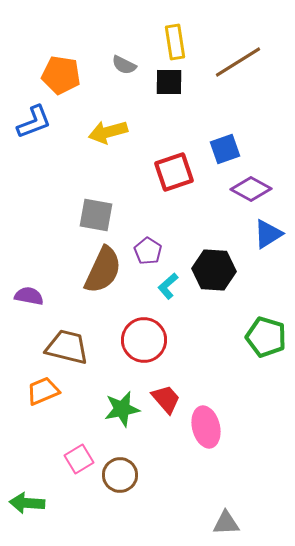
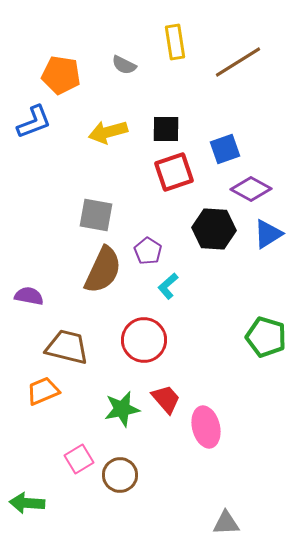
black square: moved 3 px left, 47 px down
black hexagon: moved 41 px up
